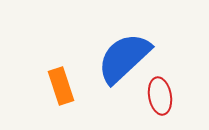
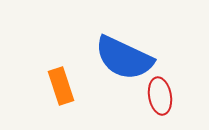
blue semicircle: rotated 112 degrees counterclockwise
